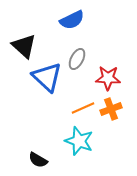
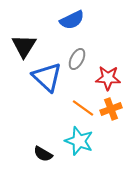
black triangle: rotated 20 degrees clockwise
orange line: rotated 60 degrees clockwise
black semicircle: moved 5 px right, 6 px up
